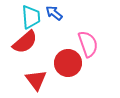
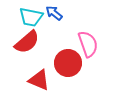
cyan trapezoid: rotated 105 degrees clockwise
red semicircle: moved 2 px right
red triangle: moved 3 px right; rotated 30 degrees counterclockwise
